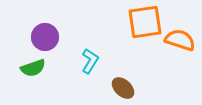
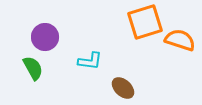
orange square: rotated 9 degrees counterclockwise
cyan L-shape: rotated 65 degrees clockwise
green semicircle: rotated 100 degrees counterclockwise
